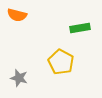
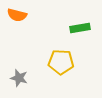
yellow pentagon: rotated 25 degrees counterclockwise
